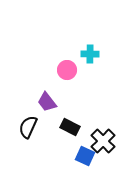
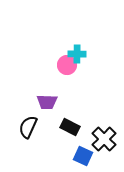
cyan cross: moved 13 px left
pink circle: moved 5 px up
purple trapezoid: rotated 50 degrees counterclockwise
black cross: moved 1 px right, 2 px up
blue square: moved 2 px left
